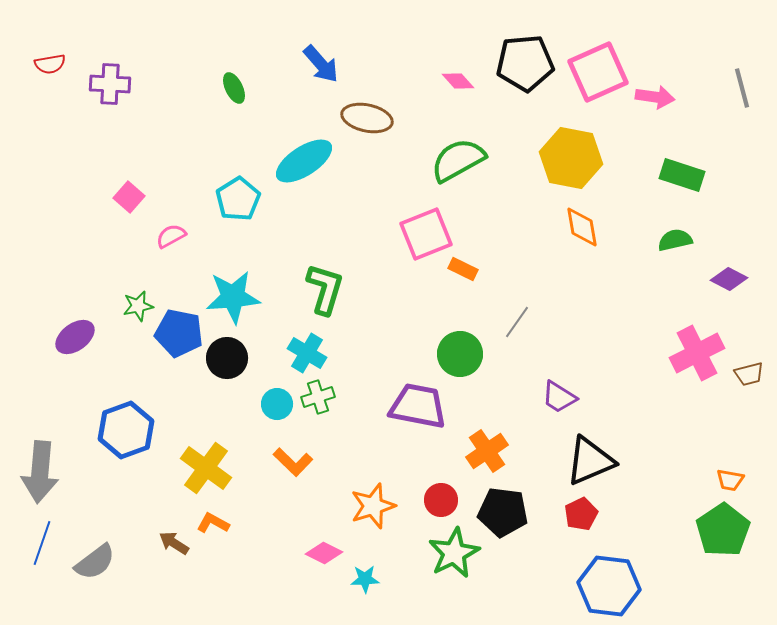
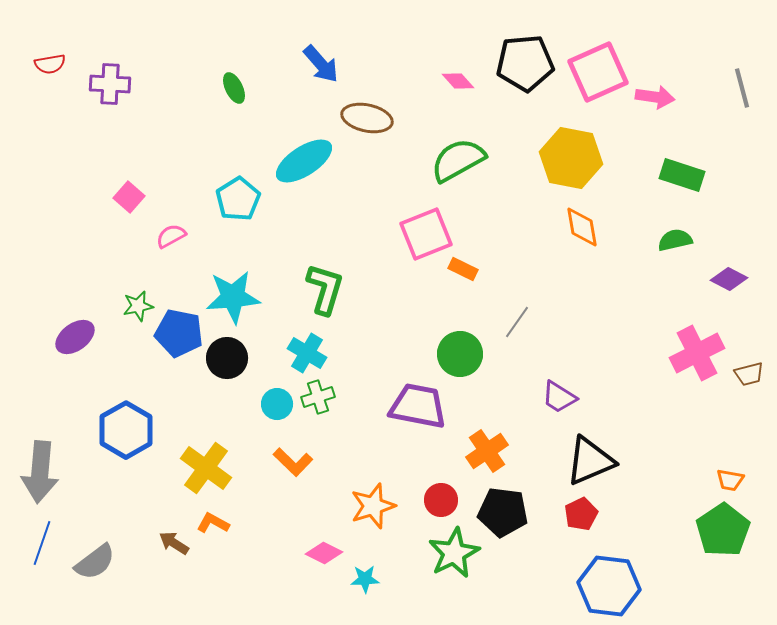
blue hexagon at (126, 430): rotated 10 degrees counterclockwise
